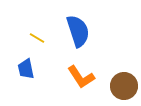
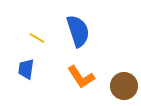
blue trapezoid: rotated 20 degrees clockwise
